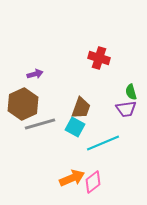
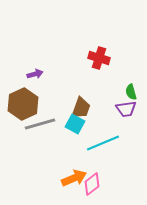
cyan square: moved 3 px up
orange arrow: moved 2 px right
pink diamond: moved 1 px left, 2 px down
